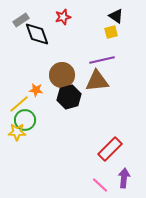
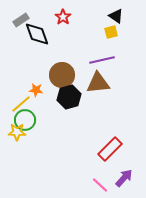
red star: rotated 21 degrees counterclockwise
brown triangle: moved 1 px right, 2 px down
yellow line: moved 2 px right
purple arrow: rotated 36 degrees clockwise
